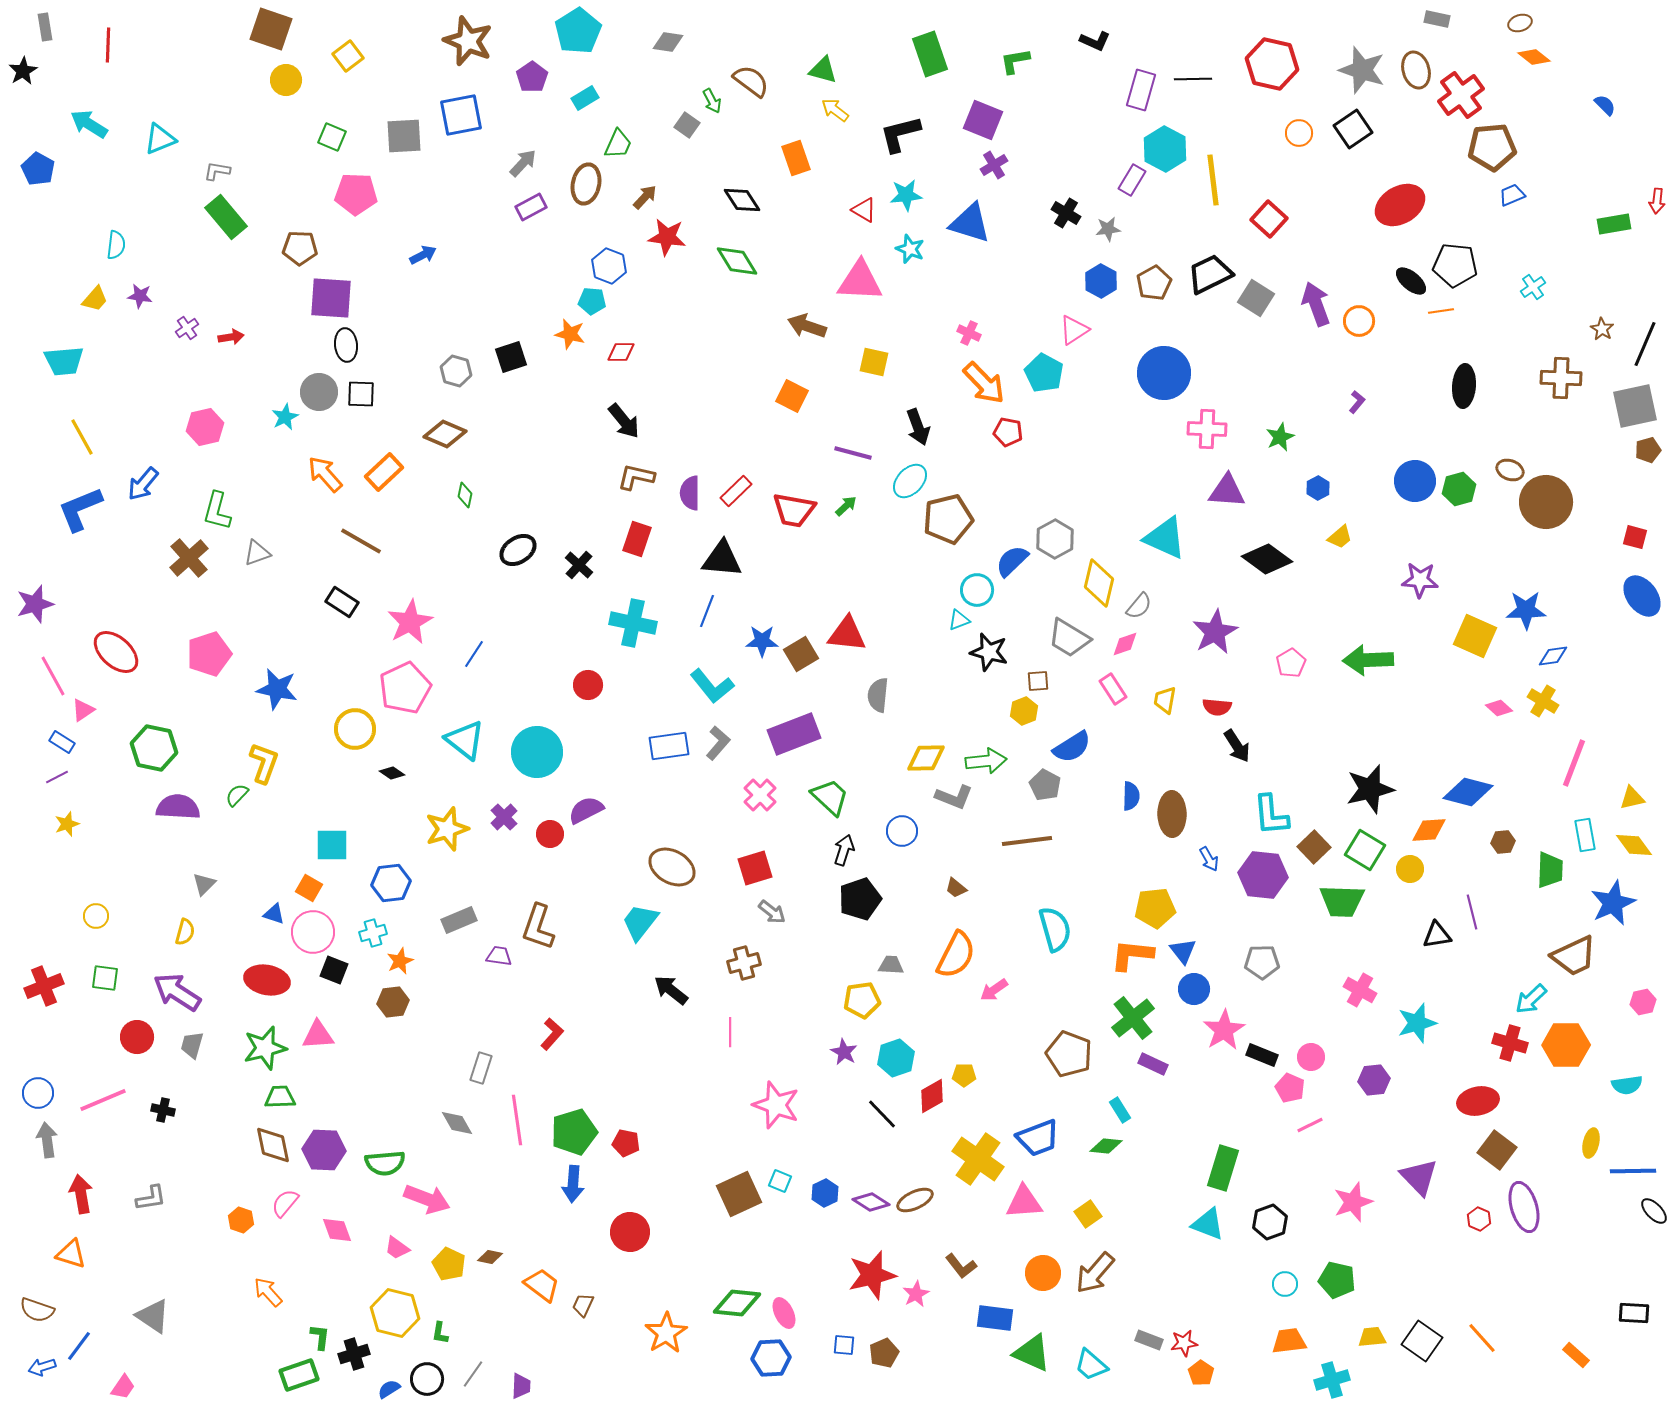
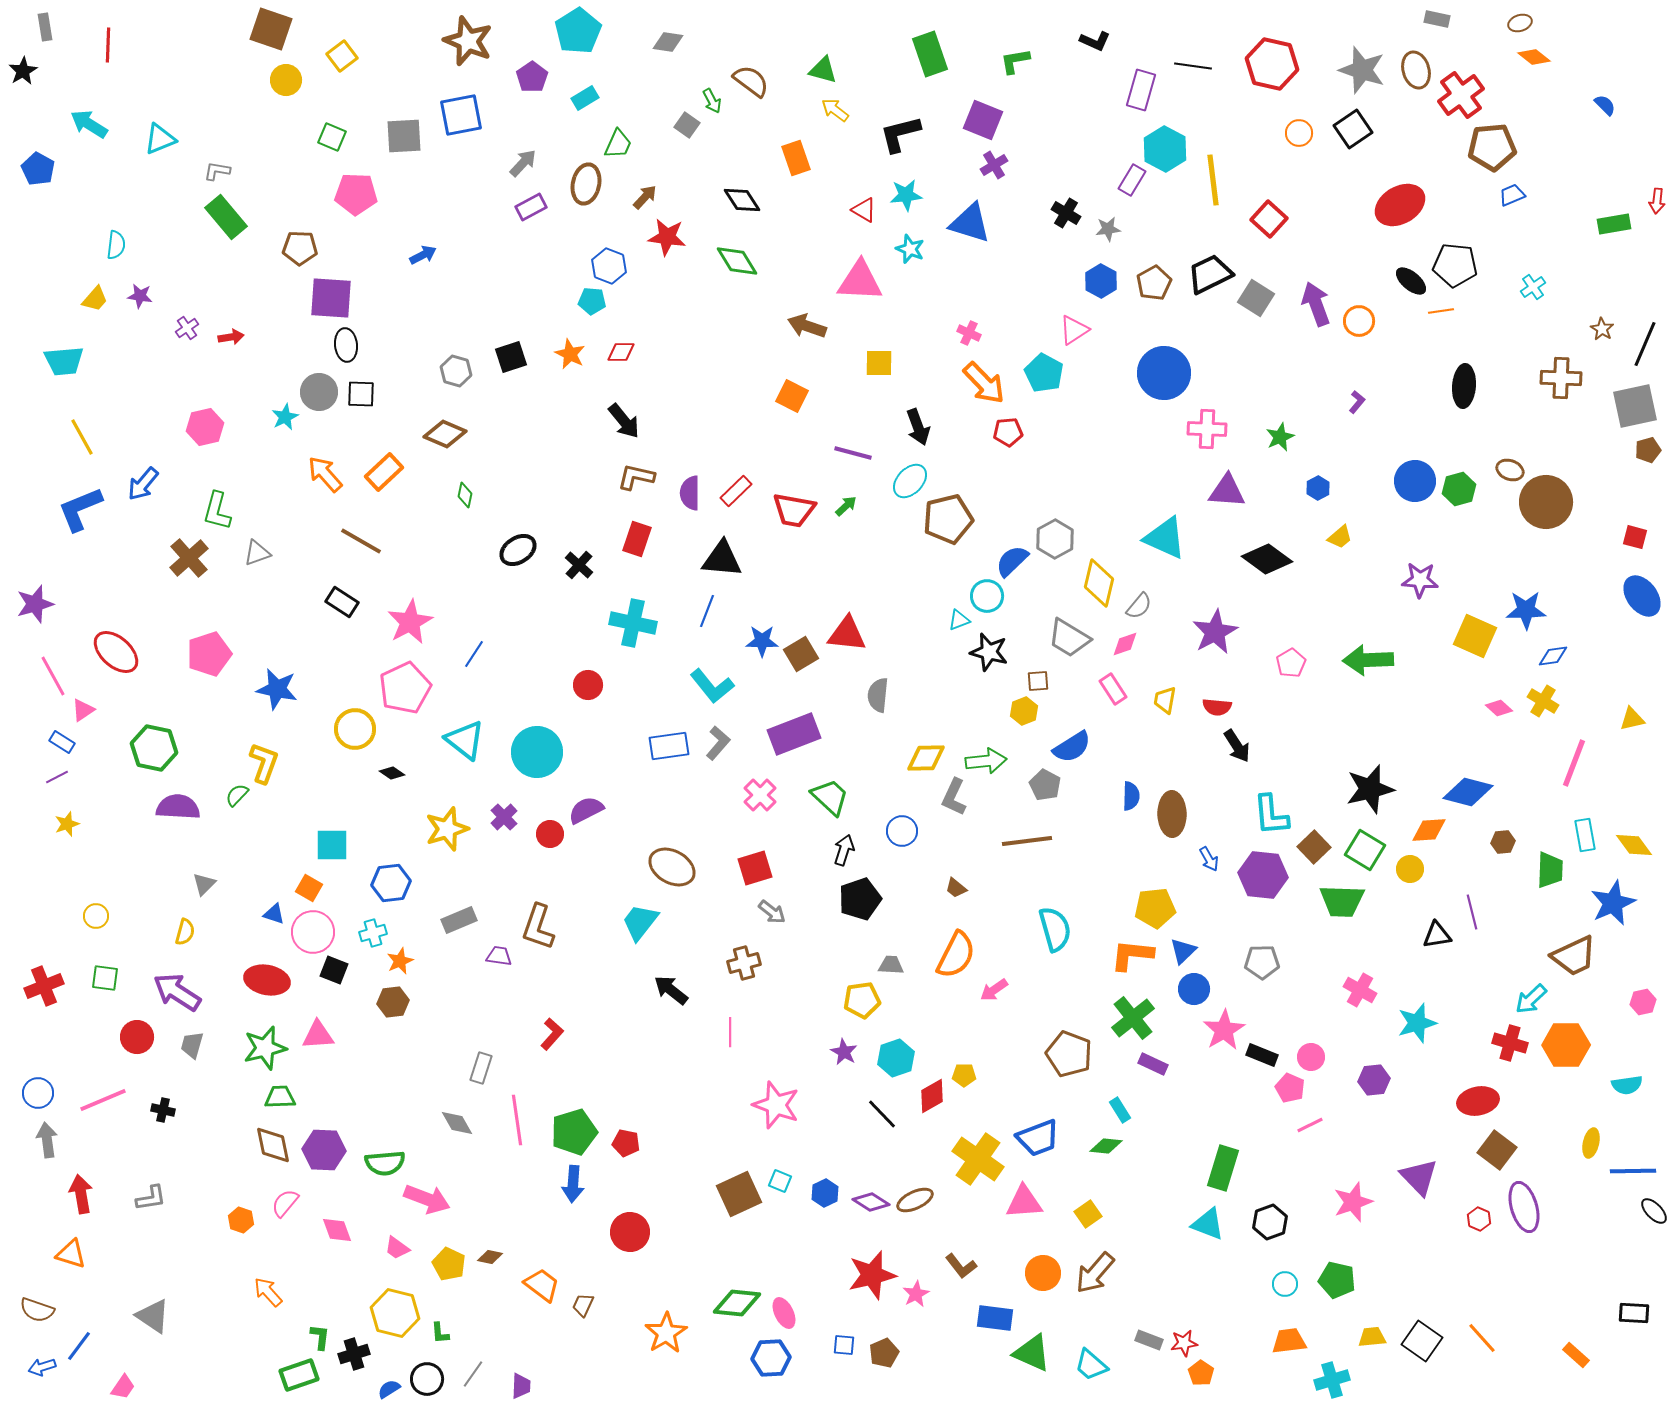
yellow square at (348, 56): moved 6 px left
black line at (1193, 79): moved 13 px up; rotated 9 degrees clockwise
orange star at (570, 334): moved 20 px down; rotated 12 degrees clockwise
yellow square at (874, 362): moved 5 px right, 1 px down; rotated 12 degrees counterclockwise
red pentagon at (1008, 432): rotated 16 degrees counterclockwise
cyan circle at (977, 590): moved 10 px right, 6 px down
gray L-shape at (954, 797): rotated 93 degrees clockwise
yellow triangle at (1632, 798): moved 79 px up
blue triangle at (1183, 951): rotated 24 degrees clockwise
green L-shape at (440, 1333): rotated 15 degrees counterclockwise
